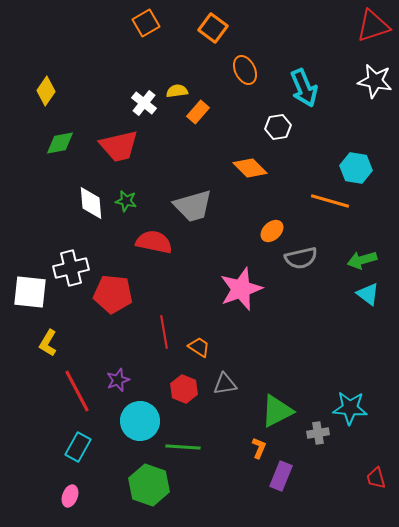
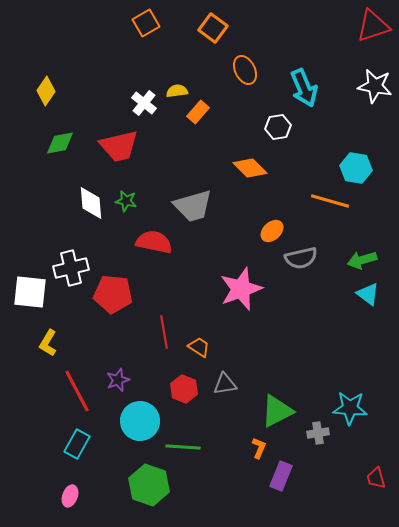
white star at (375, 81): moved 5 px down
cyan rectangle at (78, 447): moved 1 px left, 3 px up
